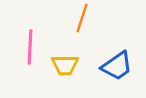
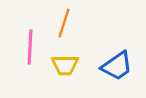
orange line: moved 18 px left, 5 px down
